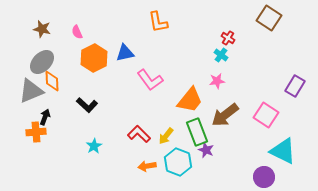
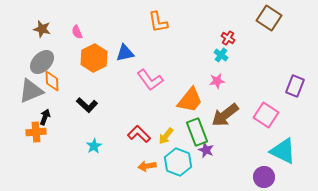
purple rectangle: rotated 10 degrees counterclockwise
